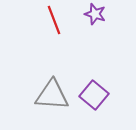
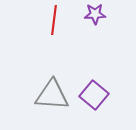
purple star: rotated 20 degrees counterclockwise
red line: rotated 28 degrees clockwise
